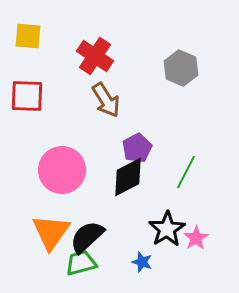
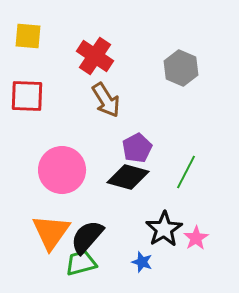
black diamond: rotated 42 degrees clockwise
black star: moved 3 px left
black semicircle: rotated 6 degrees counterclockwise
